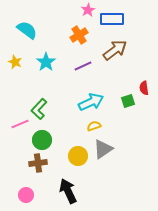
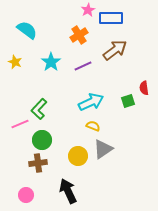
blue rectangle: moved 1 px left, 1 px up
cyan star: moved 5 px right
yellow semicircle: moved 1 px left; rotated 40 degrees clockwise
